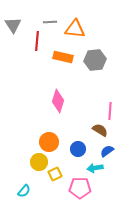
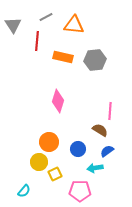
gray line: moved 4 px left, 5 px up; rotated 24 degrees counterclockwise
orange triangle: moved 1 px left, 4 px up
pink pentagon: moved 3 px down
